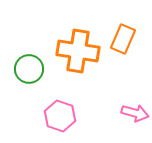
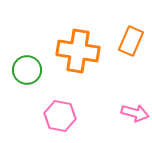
orange rectangle: moved 8 px right, 2 px down
green circle: moved 2 px left, 1 px down
pink hexagon: rotated 8 degrees counterclockwise
